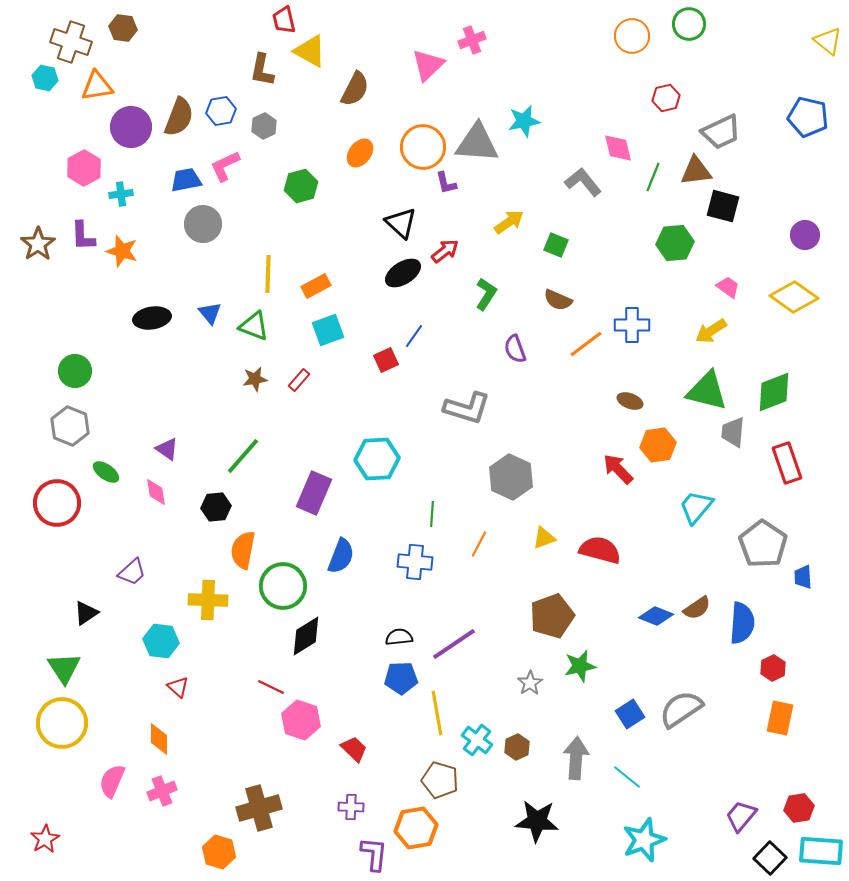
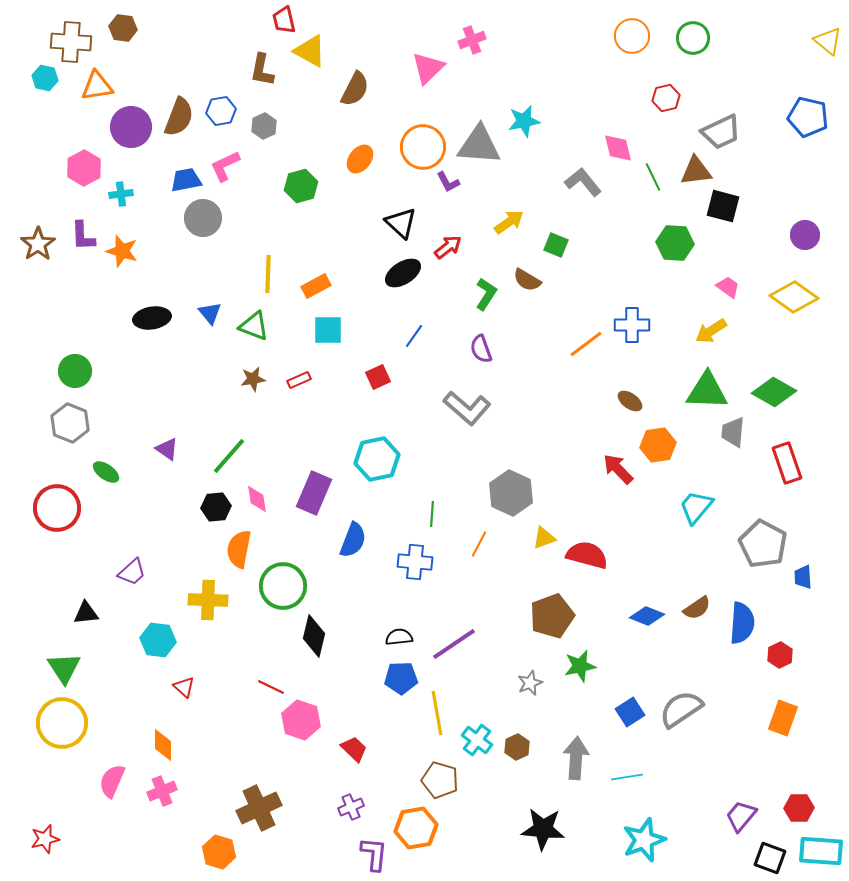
green circle at (689, 24): moved 4 px right, 14 px down
brown cross at (71, 42): rotated 15 degrees counterclockwise
pink triangle at (428, 65): moved 3 px down
gray triangle at (477, 143): moved 2 px right, 2 px down
orange ellipse at (360, 153): moved 6 px down
green line at (653, 177): rotated 48 degrees counterclockwise
purple L-shape at (446, 183): moved 2 px right, 1 px up; rotated 15 degrees counterclockwise
gray circle at (203, 224): moved 6 px up
green hexagon at (675, 243): rotated 9 degrees clockwise
red arrow at (445, 251): moved 3 px right, 4 px up
brown semicircle at (558, 300): moved 31 px left, 20 px up; rotated 8 degrees clockwise
cyan square at (328, 330): rotated 20 degrees clockwise
purple semicircle at (515, 349): moved 34 px left
red square at (386, 360): moved 8 px left, 17 px down
brown star at (255, 379): moved 2 px left
red rectangle at (299, 380): rotated 25 degrees clockwise
green triangle at (707, 391): rotated 12 degrees counterclockwise
green diamond at (774, 392): rotated 51 degrees clockwise
brown ellipse at (630, 401): rotated 15 degrees clockwise
gray L-shape at (467, 408): rotated 24 degrees clockwise
gray hexagon at (70, 426): moved 3 px up
green line at (243, 456): moved 14 px left
cyan hexagon at (377, 459): rotated 9 degrees counterclockwise
gray hexagon at (511, 477): moved 16 px down
pink diamond at (156, 492): moved 101 px right, 7 px down
red circle at (57, 503): moved 5 px down
gray pentagon at (763, 544): rotated 6 degrees counterclockwise
orange semicircle at (243, 550): moved 4 px left, 1 px up
red semicircle at (600, 550): moved 13 px left, 5 px down
blue semicircle at (341, 556): moved 12 px right, 16 px up
black triangle at (86, 613): rotated 28 degrees clockwise
blue diamond at (656, 616): moved 9 px left
black diamond at (306, 636): moved 8 px right; rotated 45 degrees counterclockwise
cyan hexagon at (161, 641): moved 3 px left, 1 px up
red hexagon at (773, 668): moved 7 px right, 13 px up
gray star at (530, 683): rotated 10 degrees clockwise
red triangle at (178, 687): moved 6 px right
blue square at (630, 714): moved 2 px up
orange rectangle at (780, 718): moved 3 px right; rotated 8 degrees clockwise
orange diamond at (159, 739): moved 4 px right, 6 px down
cyan line at (627, 777): rotated 48 degrees counterclockwise
purple cross at (351, 807): rotated 25 degrees counterclockwise
brown cross at (259, 808): rotated 9 degrees counterclockwise
red hexagon at (799, 808): rotated 8 degrees clockwise
black star at (537, 821): moved 6 px right, 8 px down
red star at (45, 839): rotated 16 degrees clockwise
black square at (770, 858): rotated 24 degrees counterclockwise
